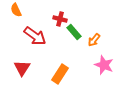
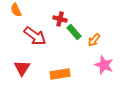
orange rectangle: rotated 48 degrees clockwise
